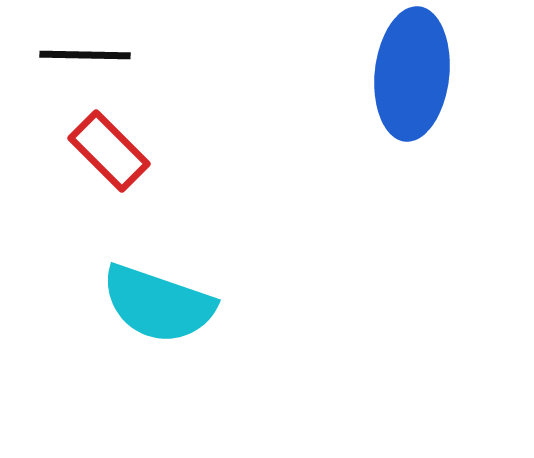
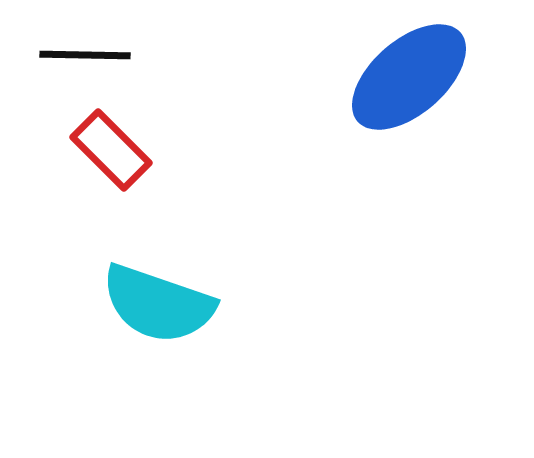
blue ellipse: moved 3 px left, 3 px down; rotated 43 degrees clockwise
red rectangle: moved 2 px right, 1 px up
